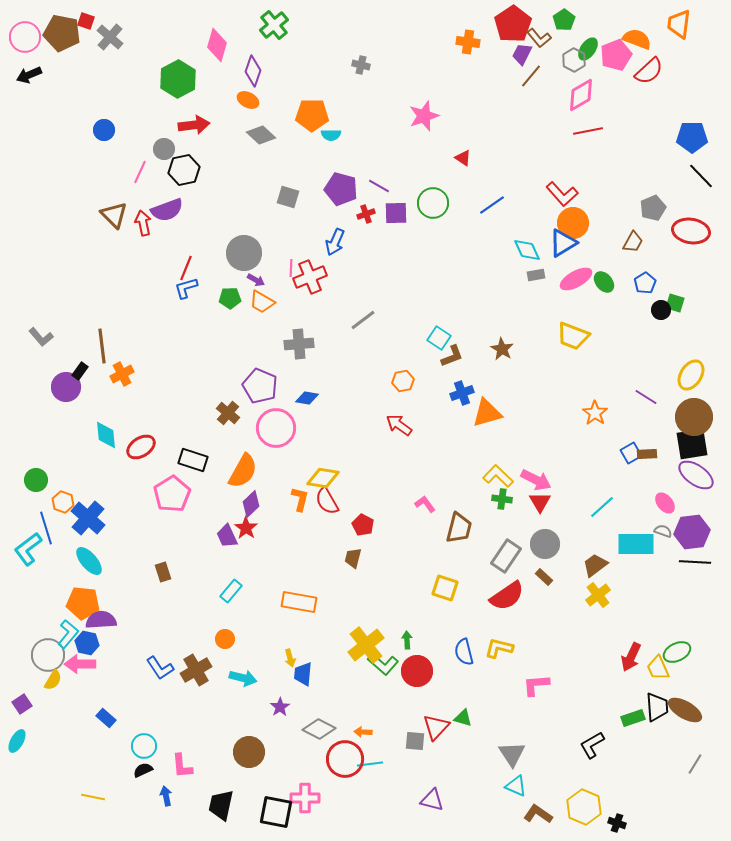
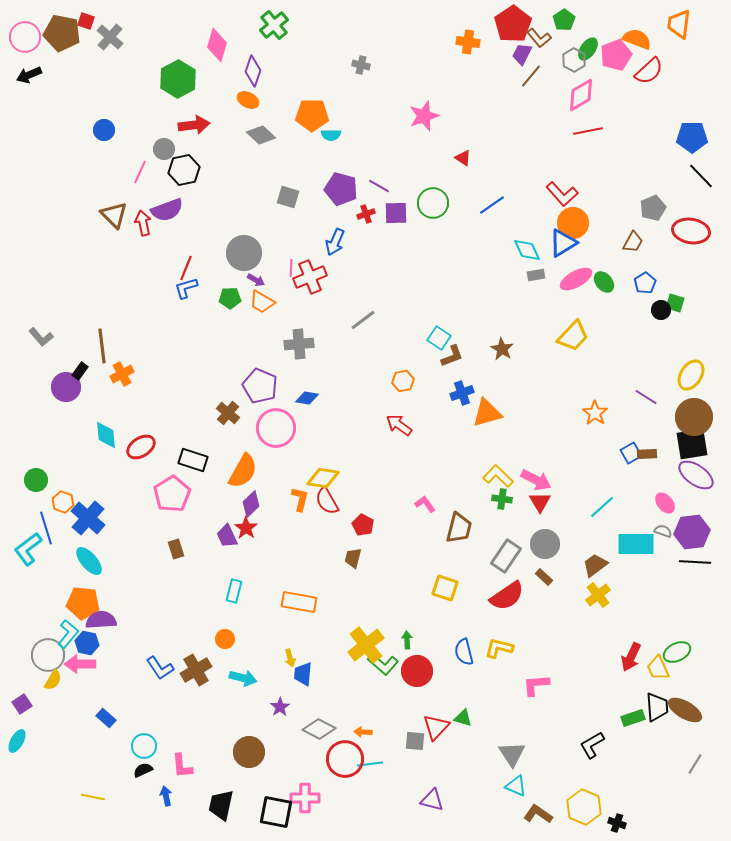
yellow trapezoid at (573, 336): rotated 68 degrees counterclockwise
brown rectangle at (163, 572): moved 13 px right, 23 px up
cyan rectangle at (231, 591): moved 3 px right; rotated 25 degrees counterclockwise
